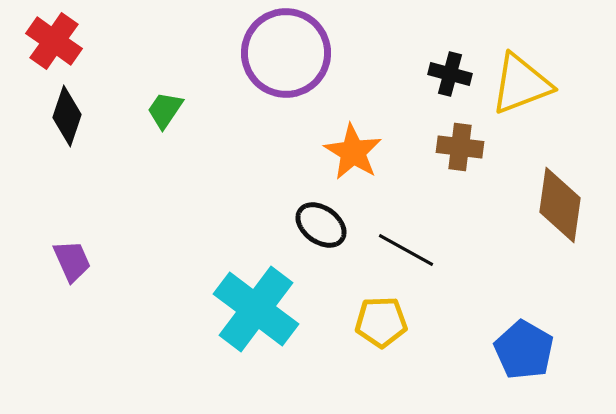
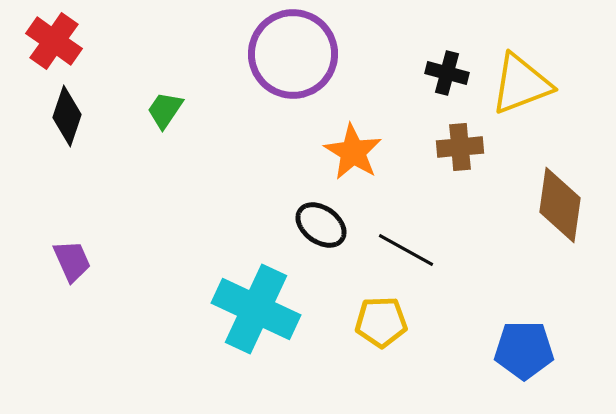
purple circle: moved 7 px right, 1 px down
black cross: moved 3 px left, 1 px up
brown cross: rotated 12 degrees counterclockwise
cyan cross: rotated 12 degrees counterclockwise
blue pentagon: rotated 30 degrees counterclockwise
